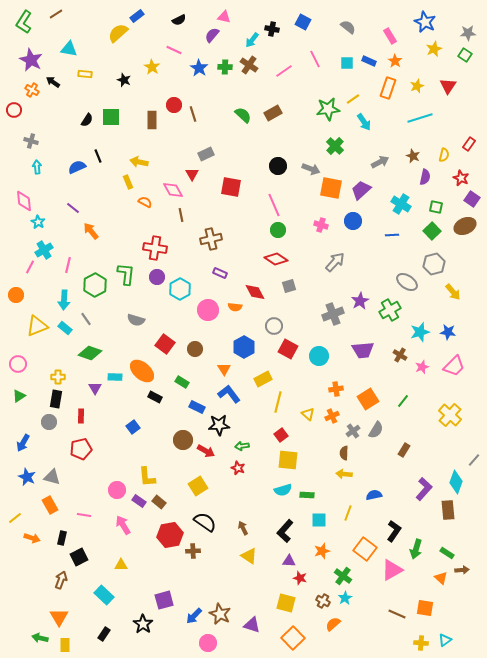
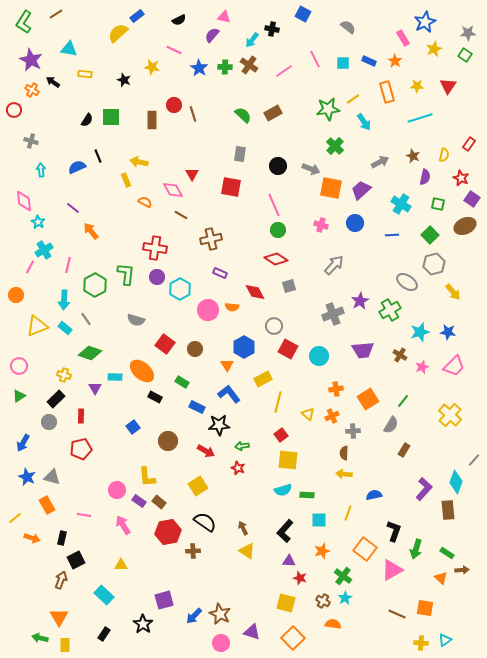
blue square at (303, 22): moved 8 px up
blue star at (425, 22): rotated 20 degrees clockwise
pink rectangle at (390, 36): moved 13 px right, 2 px down
cyan square at (347, 63): moved 4 px left
yellow star at (152, 67): rotated 21 degrees counterclockwise
yellow star at (417, 86): rotated 24 degrees clockwise
orange rectangle at (388, 88): moved 1 px left, 4 px down; rotated 35 degrees counterclockwise
gray rectangle at (206, 154): moved 34 px right; rotated 56 degrees counterclockwise
cyan arrow at (37, 167): moved 4 px right, 3 px down
yellow rectangle at (128, 182): moved 2 px left, 2 px up
green square at (436, 207): moved 2 px right, 3 px up
brown line at (181, 215): rotated 48 degrees counterclockwise
blue circle at (353, 221): moved 2 px right, 2 px down
green square at (432, 231): moved 2 px left, 4 px down
gray arrow at (335, 262): moved 1 px left, 3 px down
orange semicircle at (235, 307): moved 3 px left
pink circle at (18, 364): moved 1 px right, 2 px down
orange triangle at (224, 369): moved 3 px right, 4 px up
yellow cross at (58, 377): moved 6 px right, 2 px up; rotated 16 degrees clockwise
black rectangle at (56, 399): rotated 36 degrees clockwise
gray semicircle at (376, 430): moved 15 px right, 5 px up
gray cross at (353, 431): rotated 32 degrees clockwise
brown circle at (183, 440): moved 15 px left, 1 px down
orange rectangle at (50, 505): moved 3 px left
black L-shape at (394, 531): rotated 15 degrees counterclockwise
red hexagon at (170, 535): moved 2 px left, 3 px up
yellow triangle at (249, 556): moved 2 px left, 5 px up
black square at (79, 557): moved 3 px left, 3 px down
orange semicircle at (333, 624): rotated 49 degrees clockwise
purple triangle at (252, 625): moved 7 px down
pink circle at (208, 643): moved 13 px right
